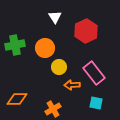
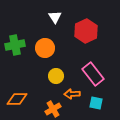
yellow circle: moved 3 px left, 9 px down
pink rectangle: moved 1 px left, 1 px down
orange arrow: moved 9 px down
